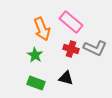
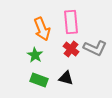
pink rectangle: rotated 45 degrees clockwise
red cross: rotated 21 degrees clockwise
green rectangle: moved 3 px right, 3 px up
